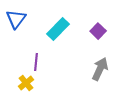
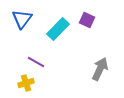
blue triangle: moved 6 px right
purple square: moved 11 px left, 11 px up; rotated 21 degrees counterclockwise
purple line: rotated 66 degrees counterclockwise
yellow cross: rotated 21 degrees clockwise
